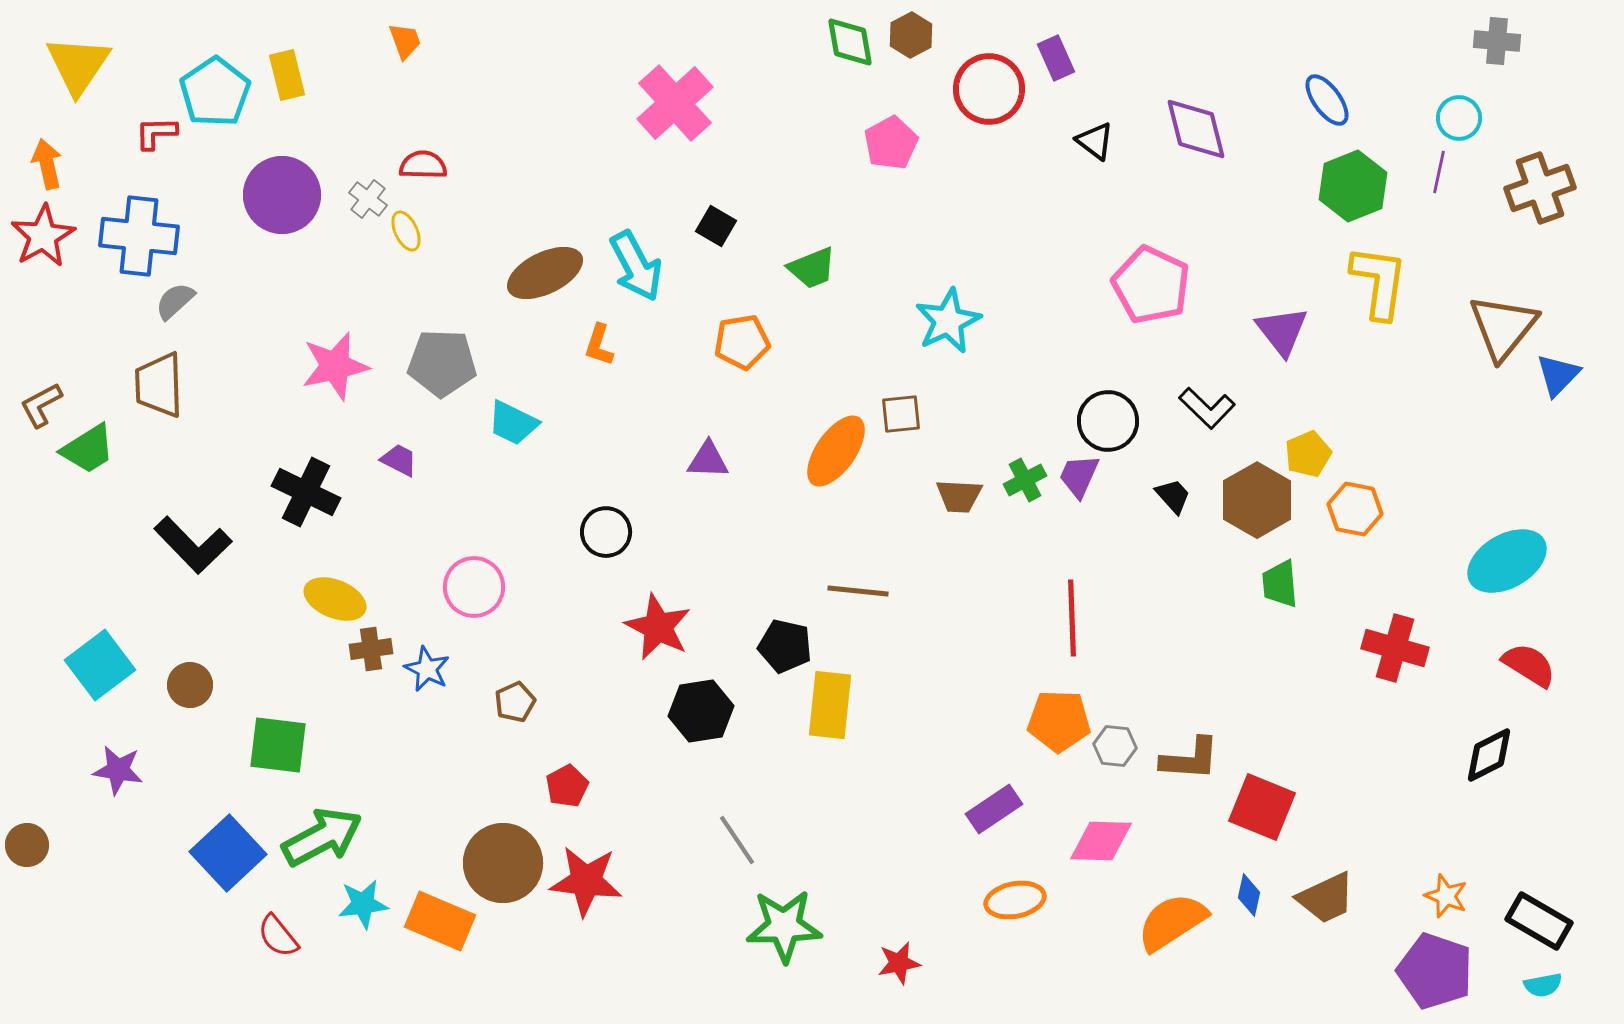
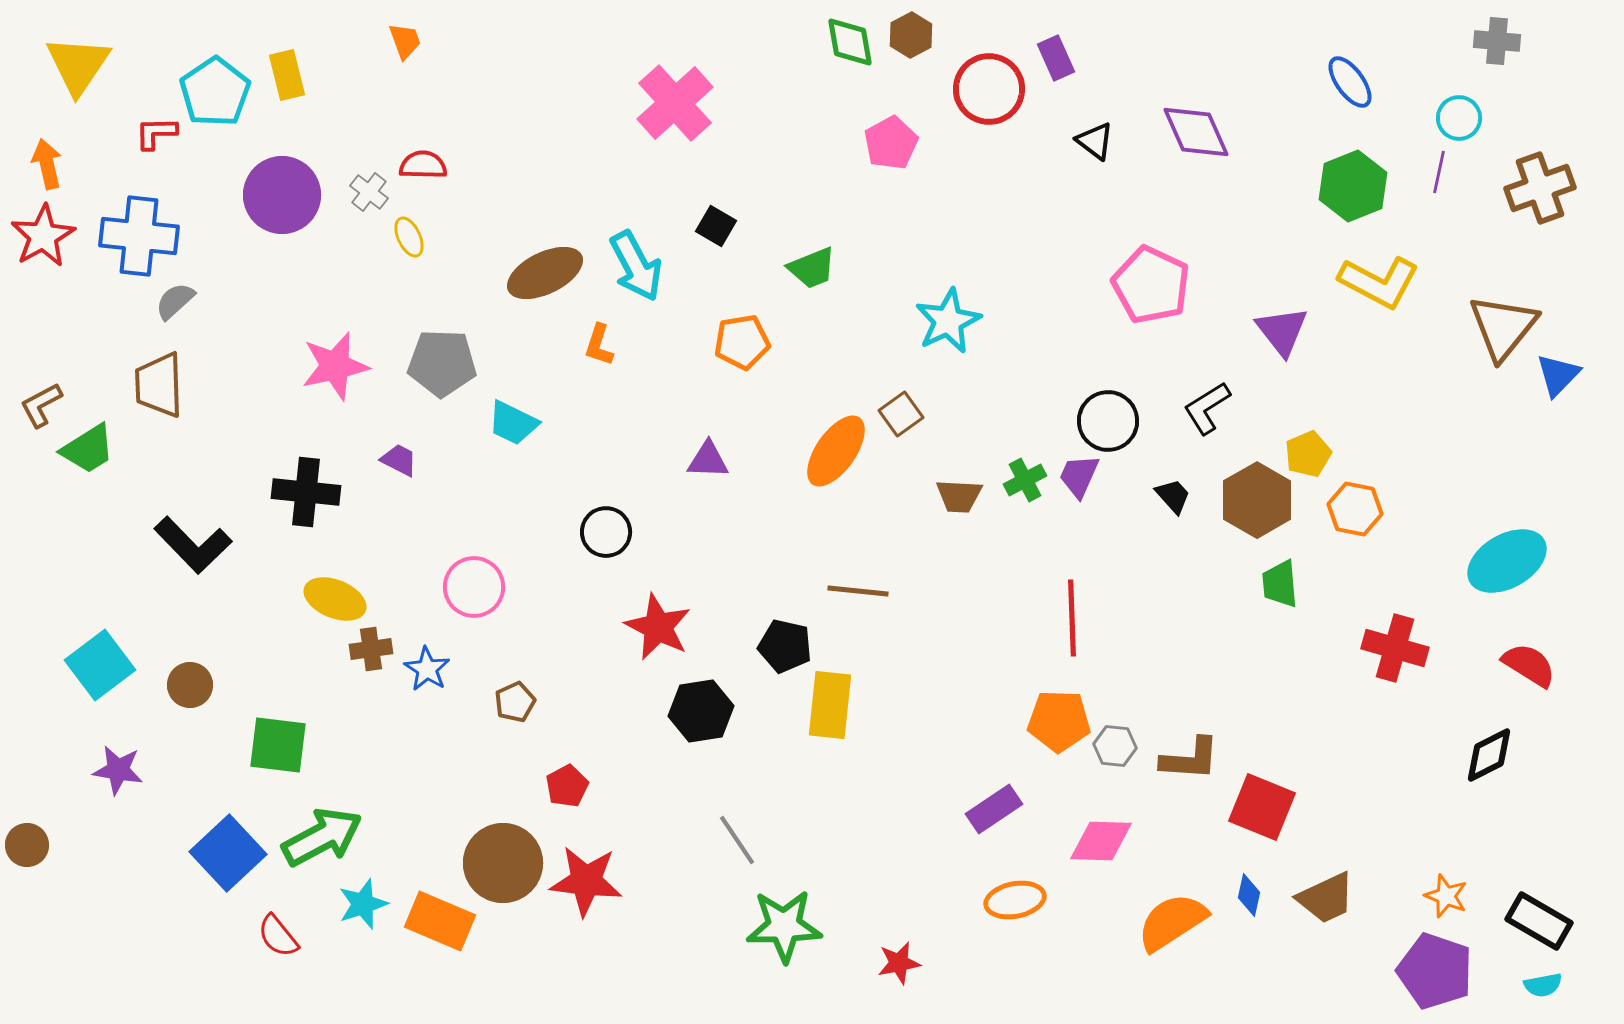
blue ellipse at (1327, 100): moved 23 px right, 18 px up
purple diamond at (1196, 129): moved 3 px down; rotated 10 degrees counterclockwise
gray cross at (368, 199): moved 1 px right, 7 px up
yellow ellipse at (406, 231): moved 3 px right, 6 px down
yellow L-shape at (1379, 282): rotated 110 degrees clockwise
black L-shape at (1207, 408): rotated 104 degrees clockwise
brown square at (901, 414): rotated 30 degrees counterclockwise
black cross at (306, 492): rotated 20 degrees counterclockwise
blue star at (427, 669): rotated 6 degrees clockwise
cyan star at (363, 904): rotated 12 degrees counterclockwise
